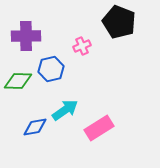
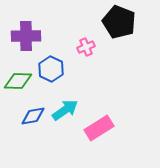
pink cross: moved 4 px right, 1 px down
blue hexagon: rotated 20 degrees counterclockwise
blue diamond: moved 2 px left, 11 px up
